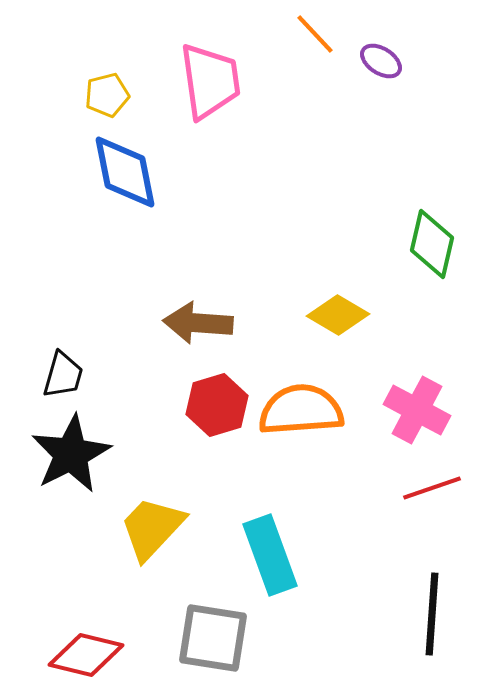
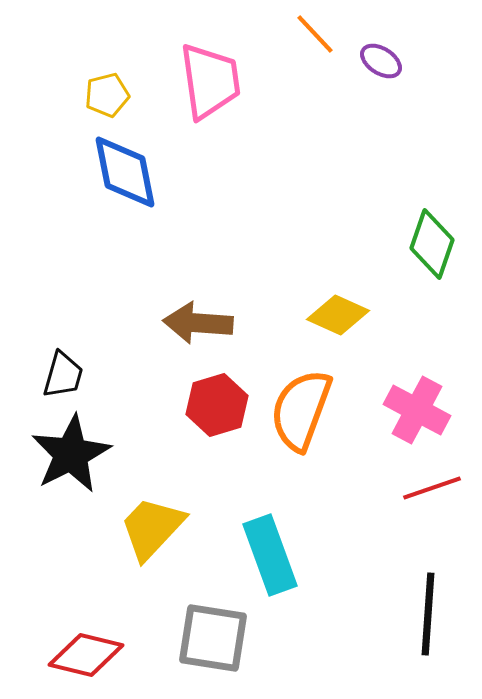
green diamond: rotated 6 degrees clockwise
yellow diamond: rotated 6 degrees counterclockwise
orange semicircle: rotated 66 degrees counterclockwise
black line: moved 4 px left
